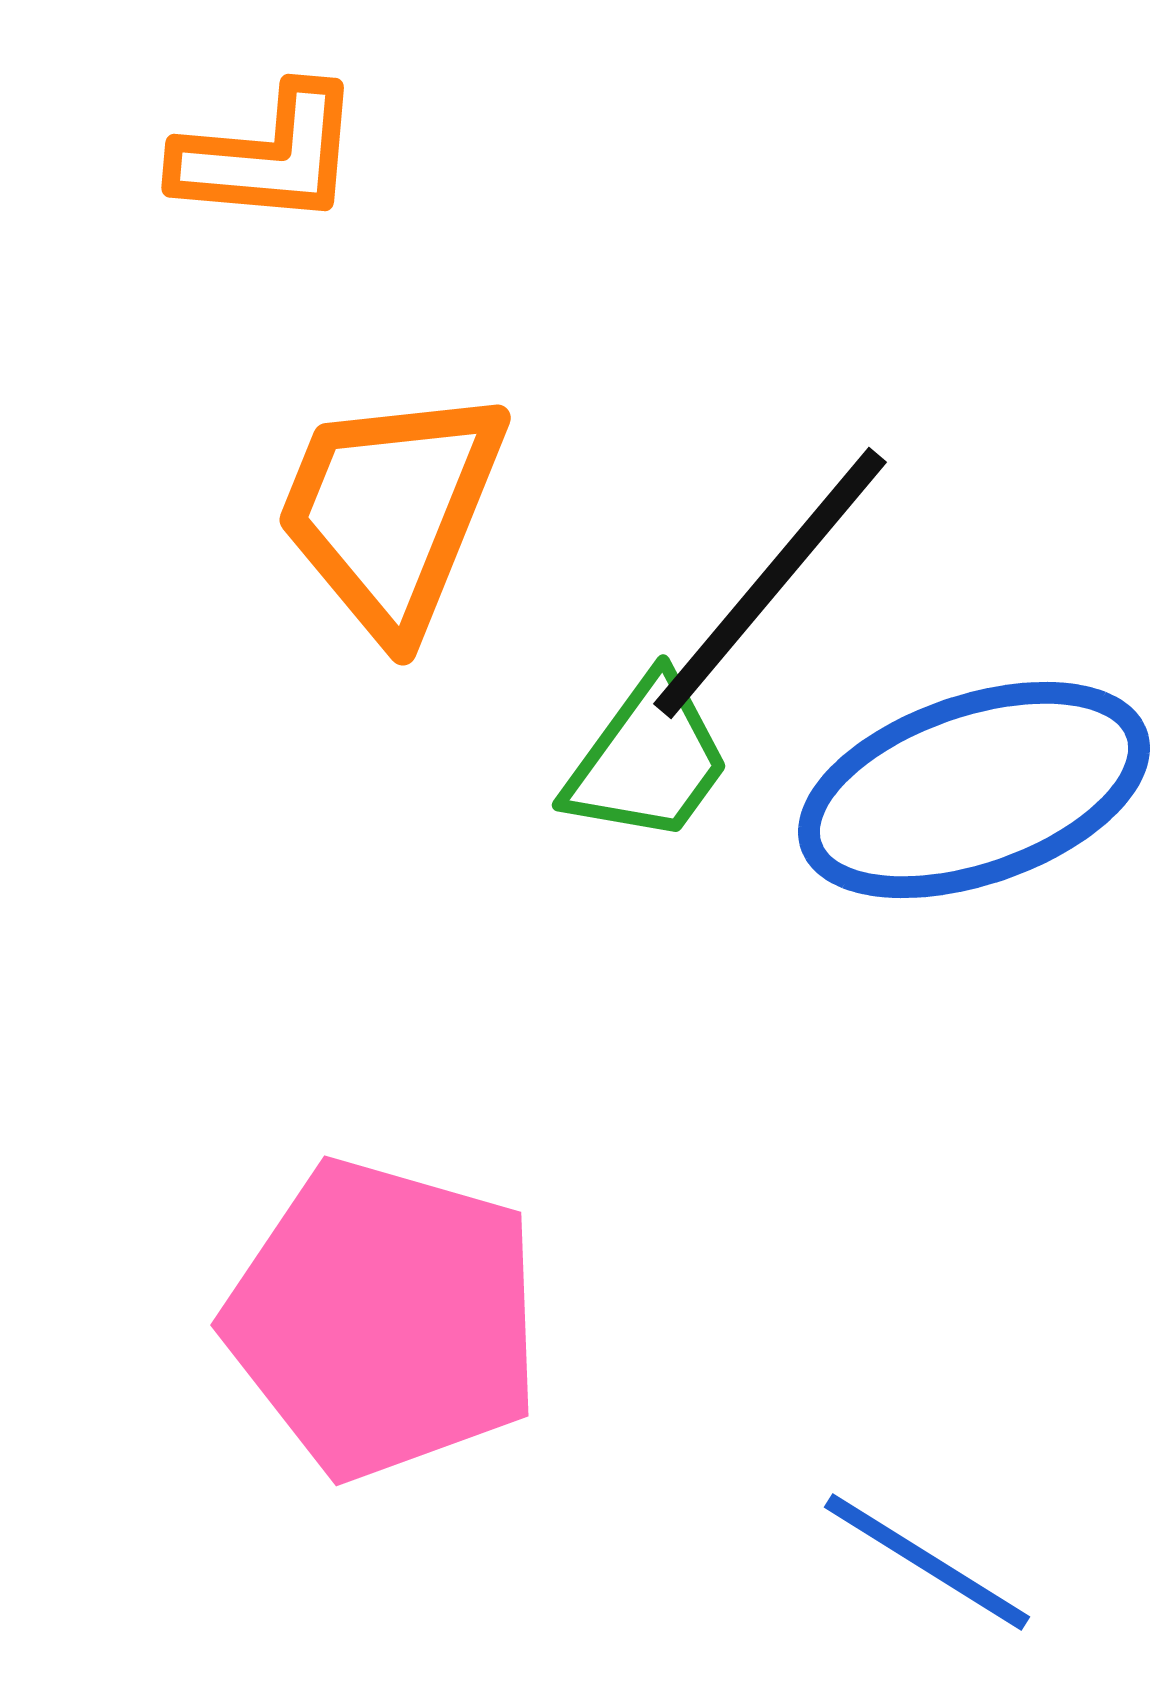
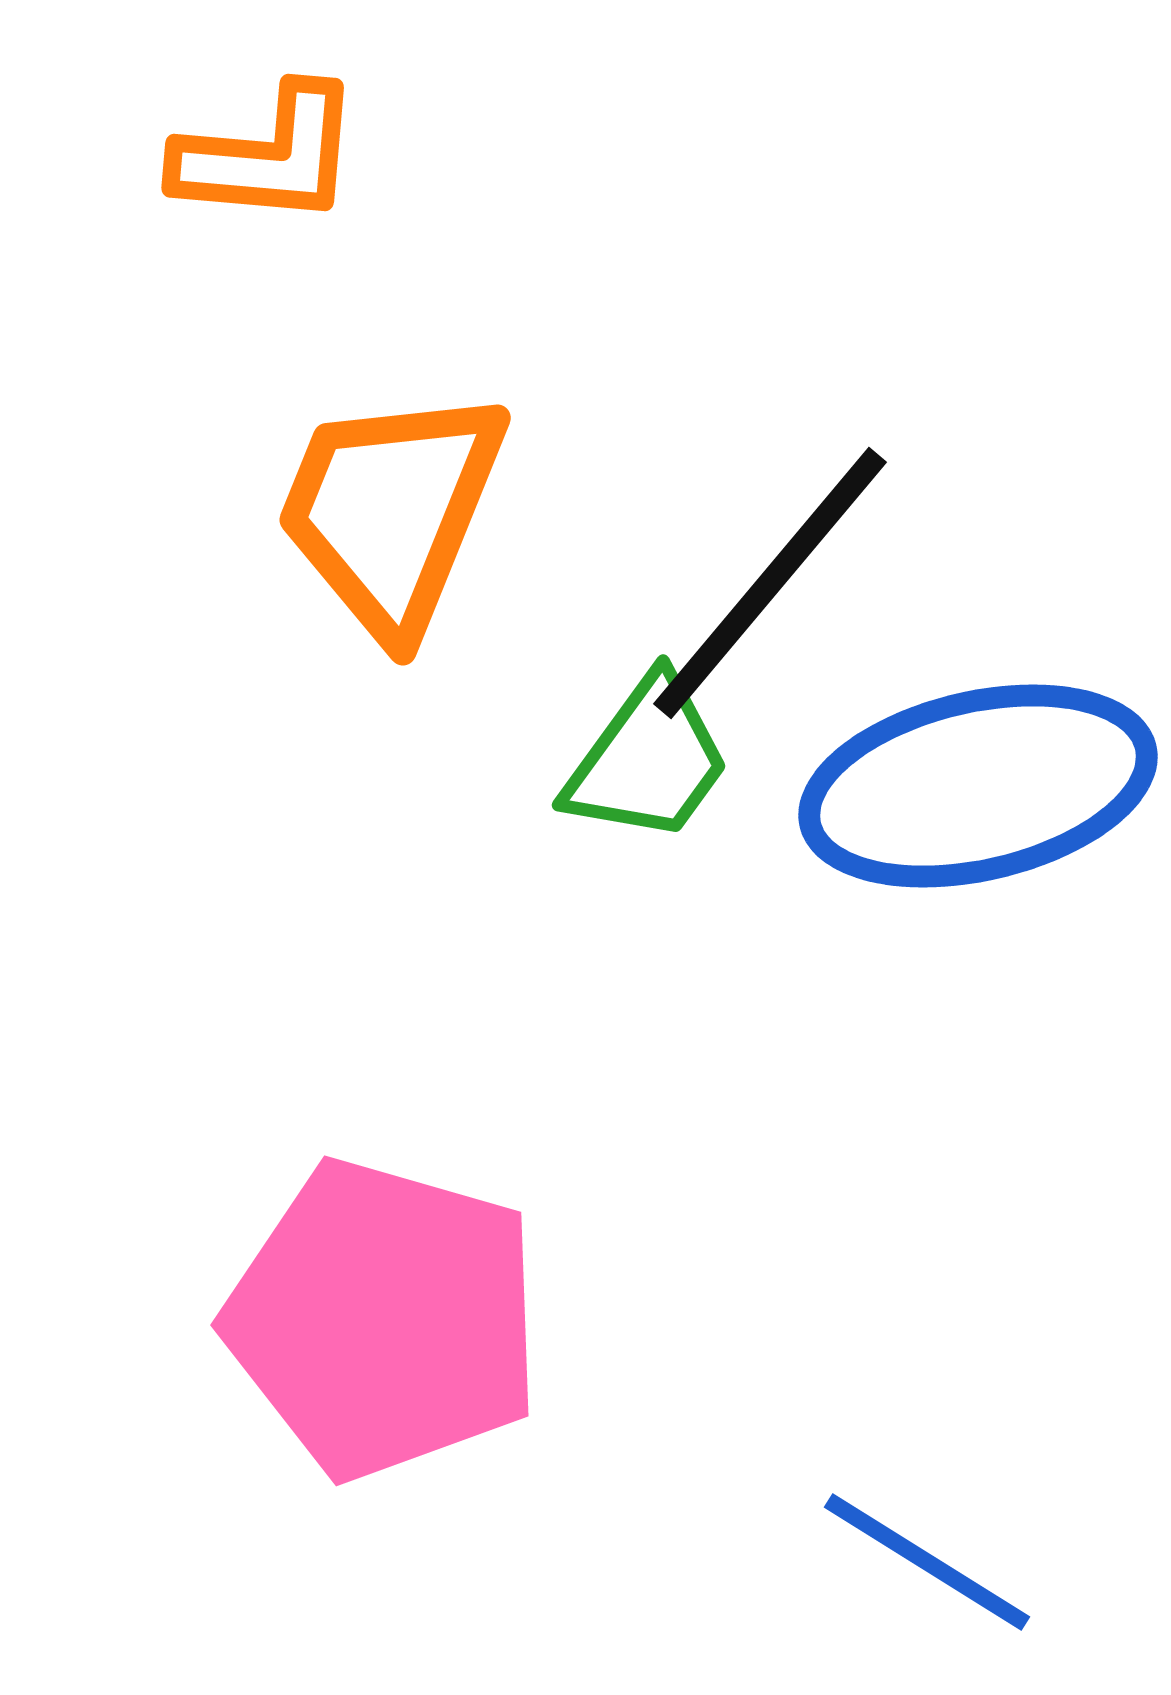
blue ellipse: moved 4 px right, 4 px up; rotated 6 degrees clockwise
